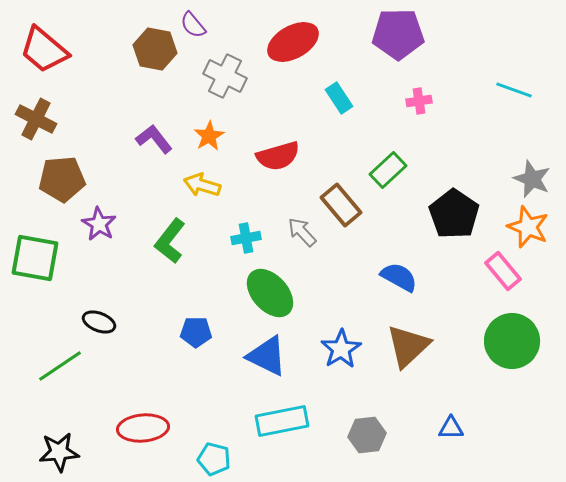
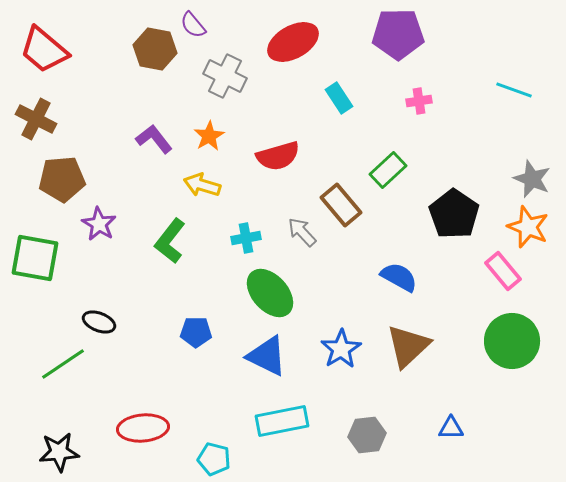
green line at (60, 366): moved 3 px right, 2 px up
